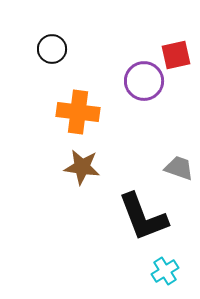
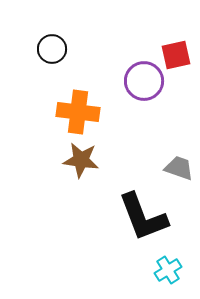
brown star: moved 1 px left, 7 px up
cyan cross: moved 3 px right, 1 px up
